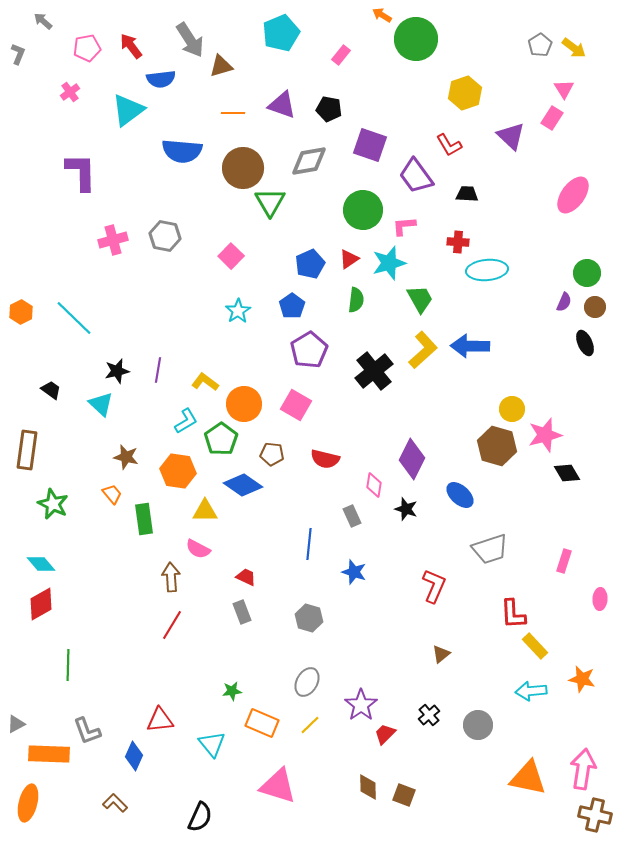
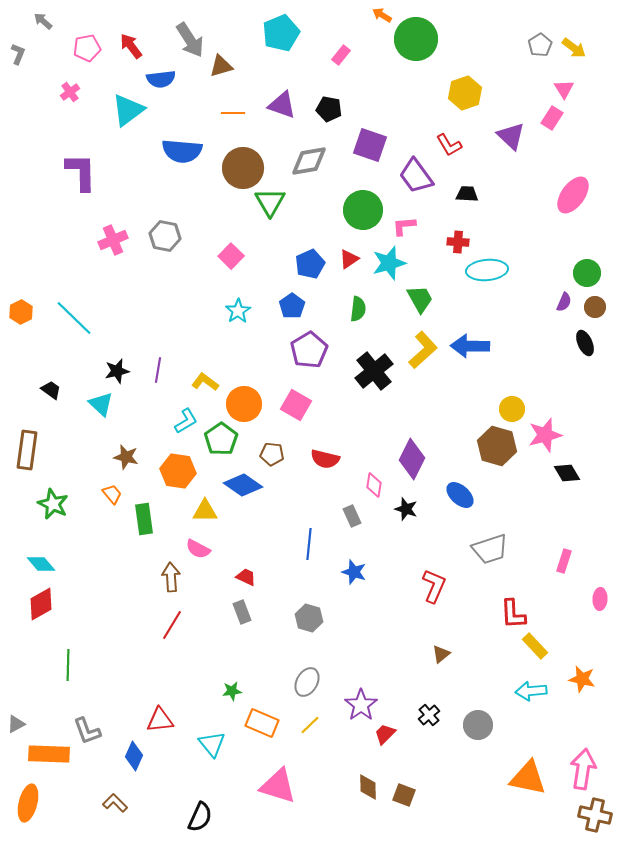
pink cross at (113, 240): rotated 8 degrees counterclockwise
green semicircle at (356, 300): moved 2 px right, 9 px down
